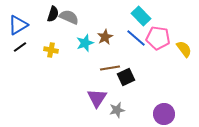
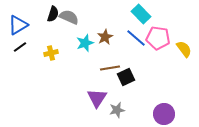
cyan rectangle: moved 2 px up
yellow cross: moved 3 px down; rotated 24 degrees counterclockwise
